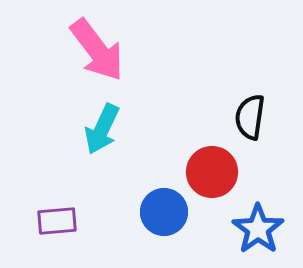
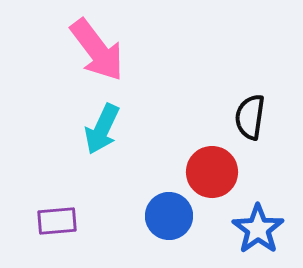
blue circle: moved 5 px right, 4 px down
